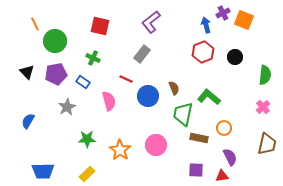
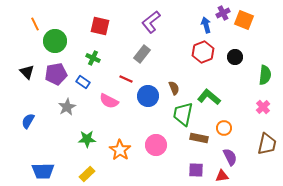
pink semicircle: rotated 132 degrees clockwise
